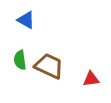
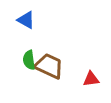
green semicircle: moved 9 px right
